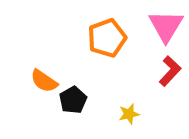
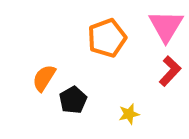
orange semicircle: moved 3 px up; rotated 88 degrees clockwise
